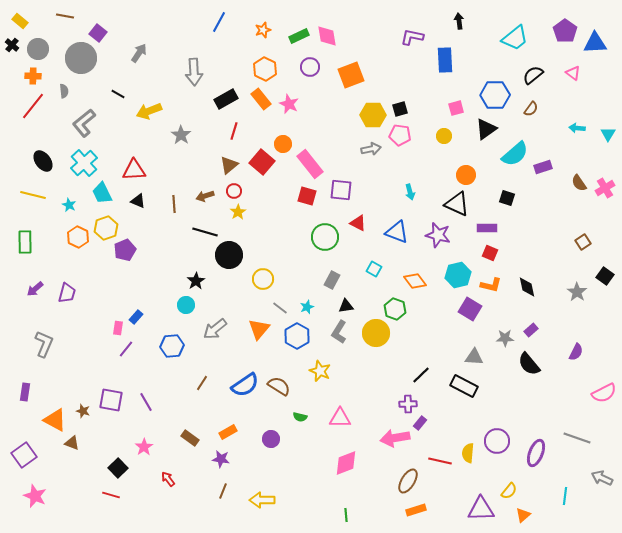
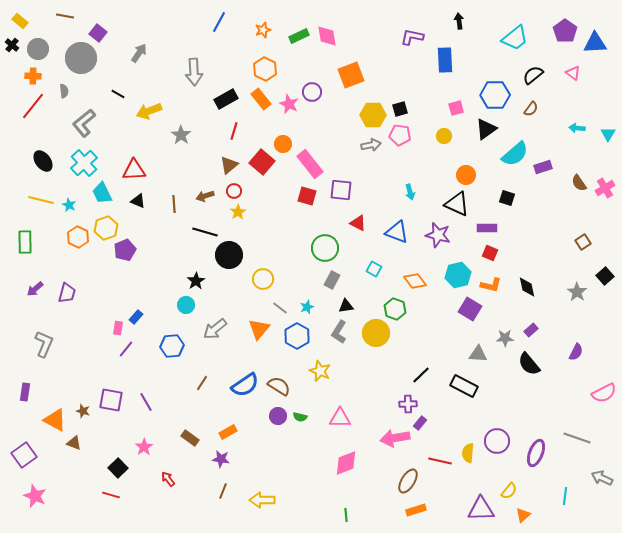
purple circle at (310, 67): moved 2 px right, 25 px down
gray arrow at (371, 149): moved 4 px up
yellow line at (33, 195): moved 8 px right, 5 px down
green circle at (325, 237): moved 11 px down
black square at (605, 276): rotated 12 degrees clockwise
gray triangle at (474, 357): moved 4 px right, 3 px up
purple circle at (271, 439): moved 7 px right, 23 px up
brown triangle at (72, 443): moved 2 px right
